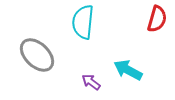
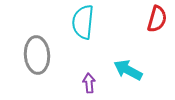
gray ellipse: rotated 42 degrees clockwise
purple arrow: moved 2 px left, 1 px down; rotated 48 degrees clockwise
